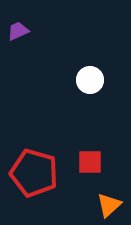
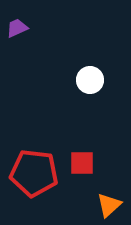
purple trapezoid: moved 1 px left, 3 px up
red square: moved 8 px left, 1 px down
red pentagon: rotated 9 degrees counterclockwise
